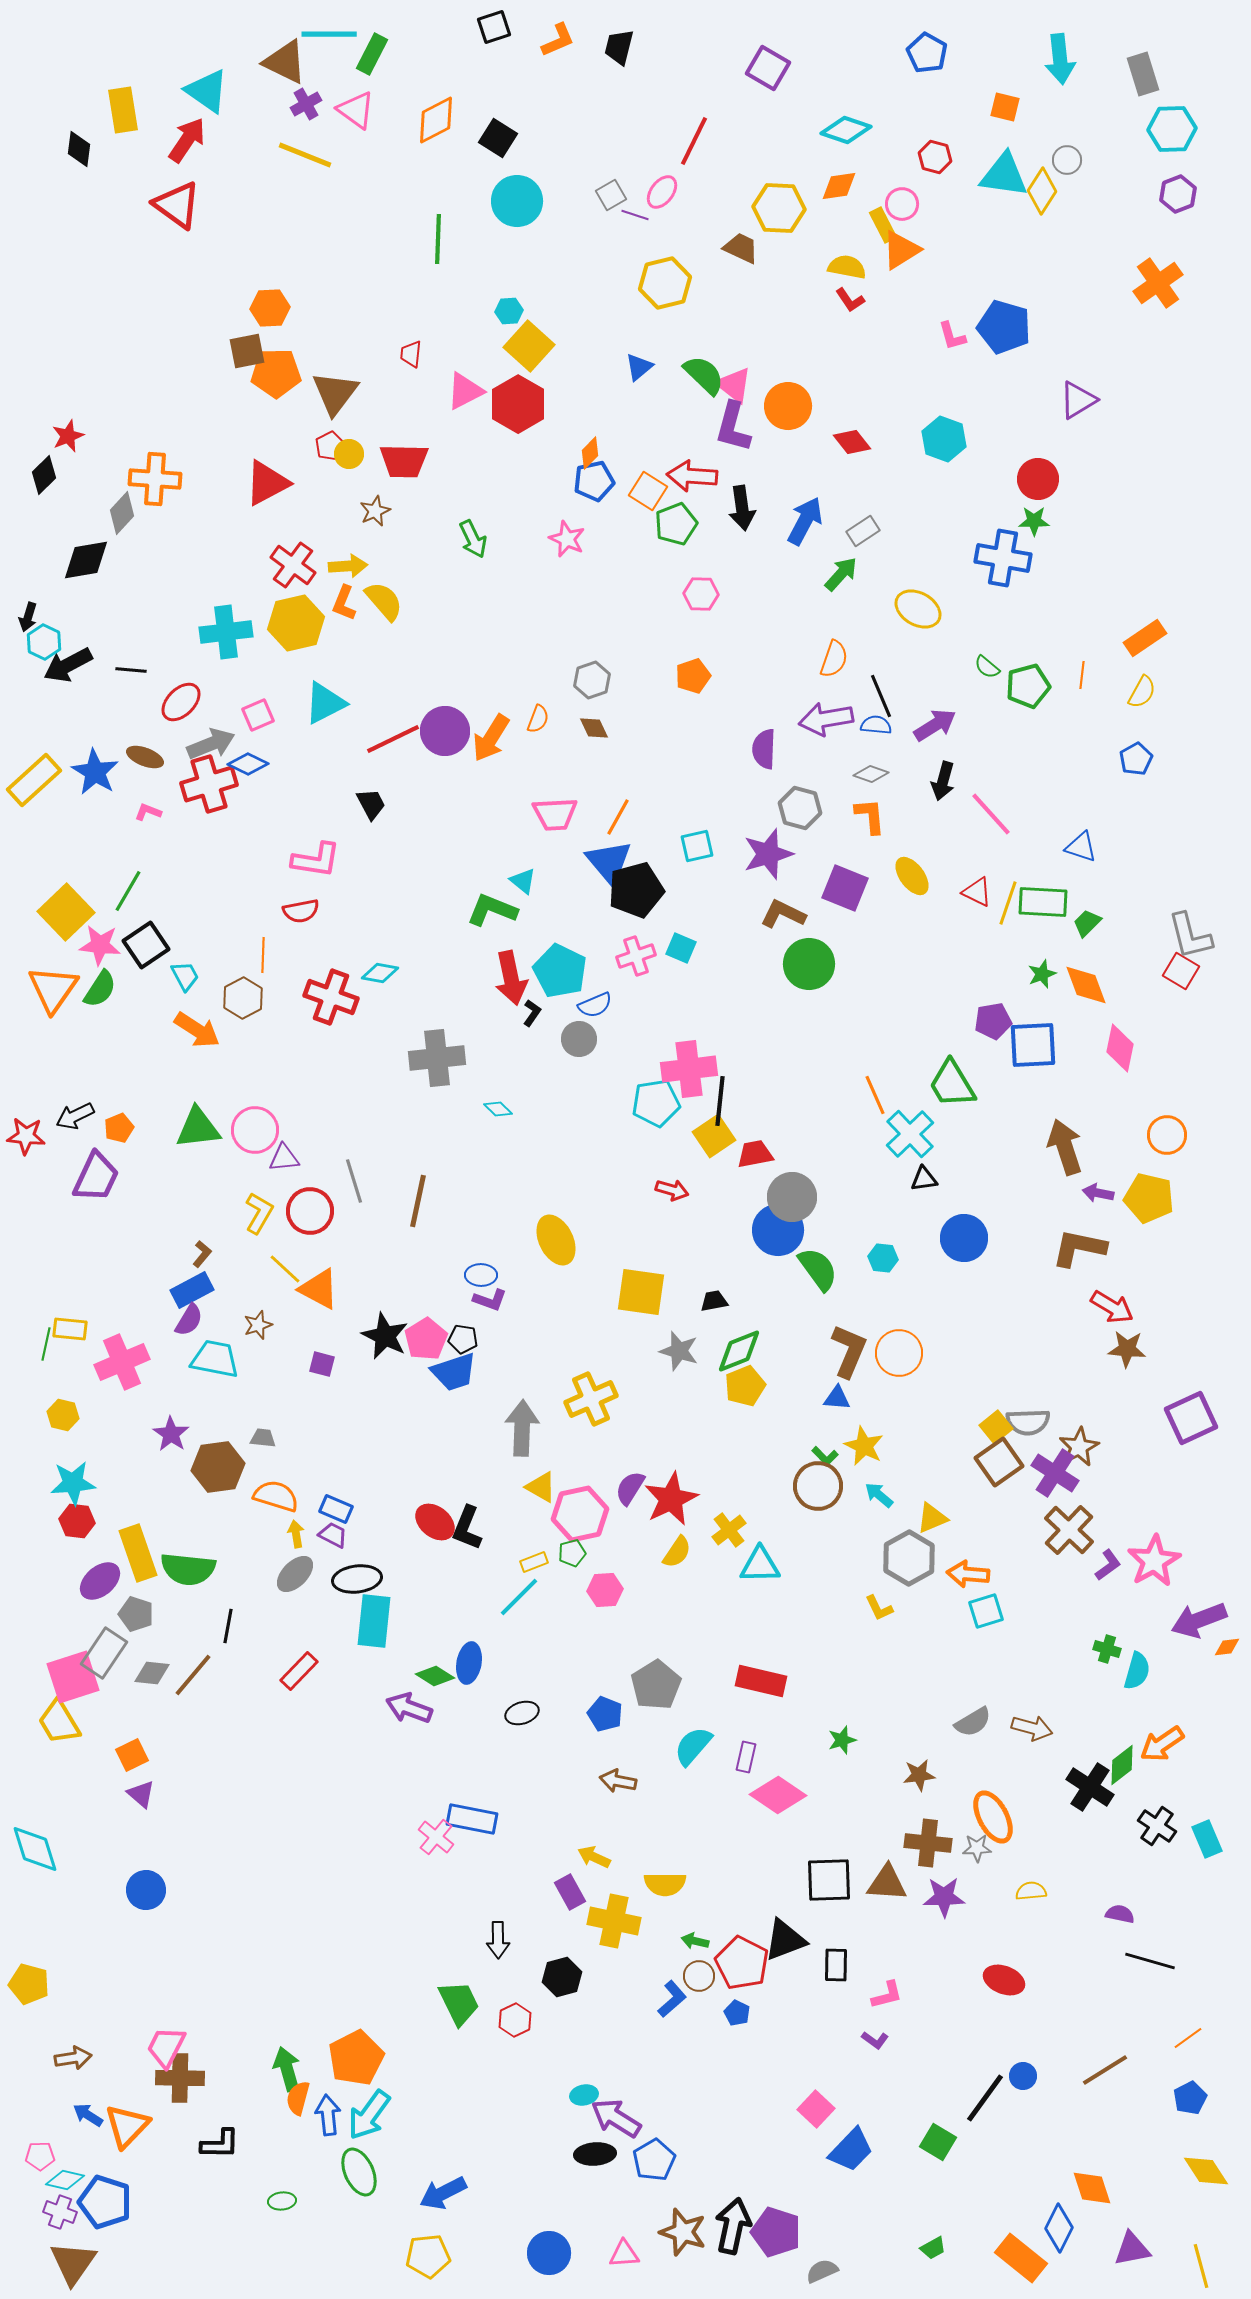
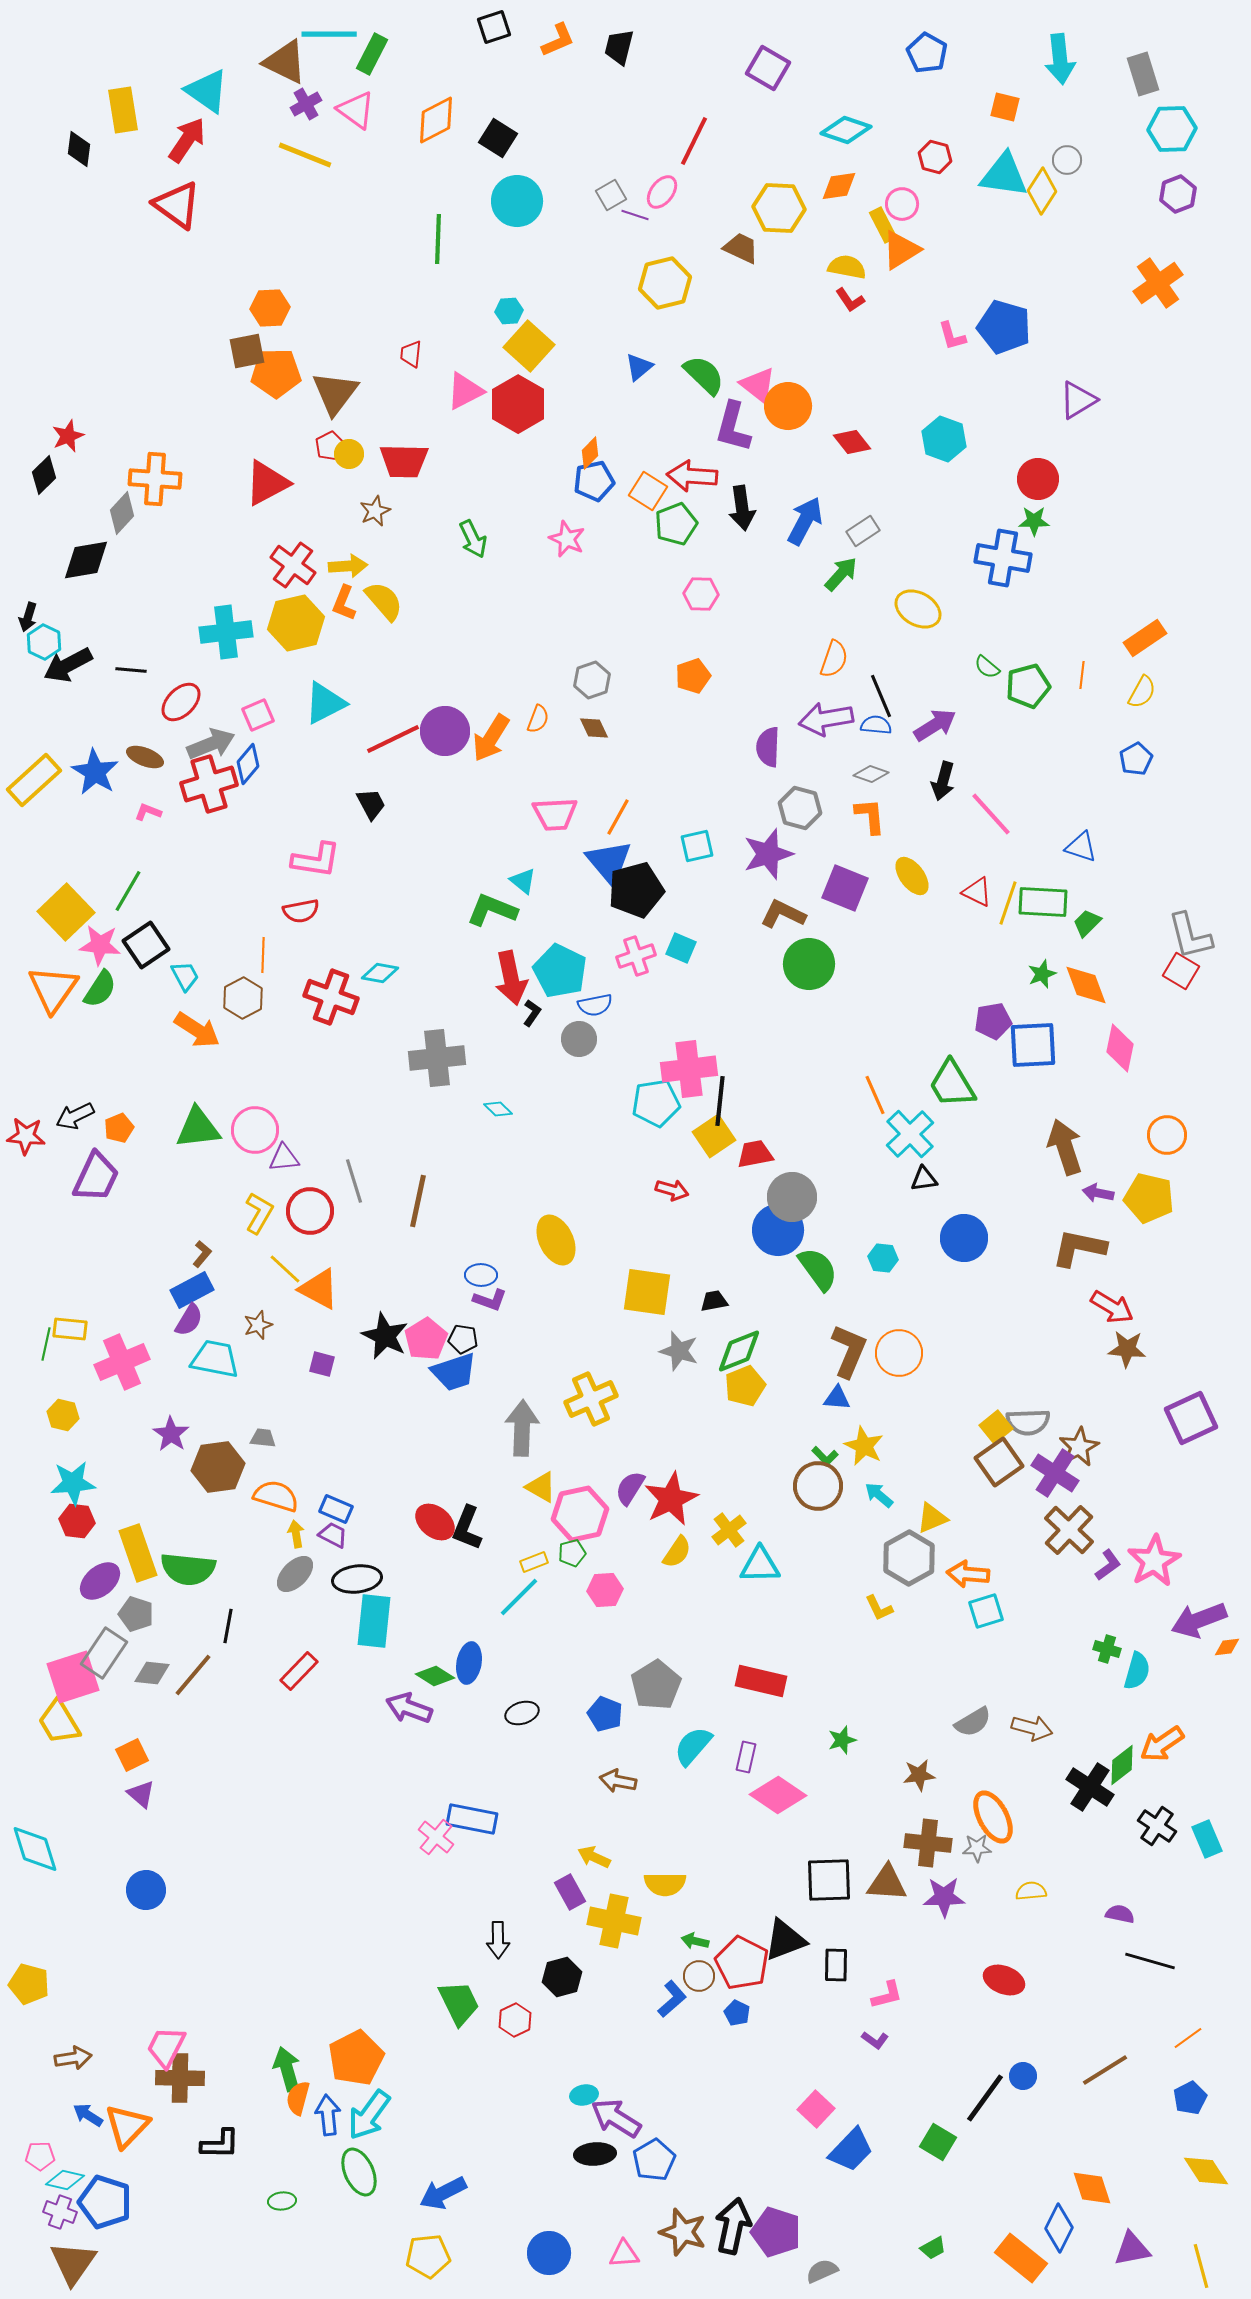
pink triangle at (734, 385): moved 24 px right
purple semicircle at (764, 749): moved 4 px right, 2 px up
blue diamond at (248, 764): rotated 75 degrees counterclockwise
blue semicircle at (595, 1005): rotated 12 degrees clockwise
yellow square at (641, 1292): moved 6 px right
